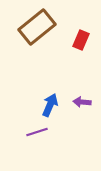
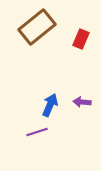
red rectangle: moved 1 px up
